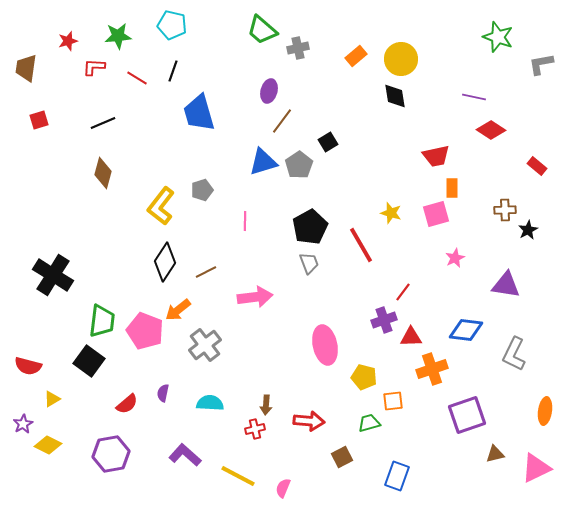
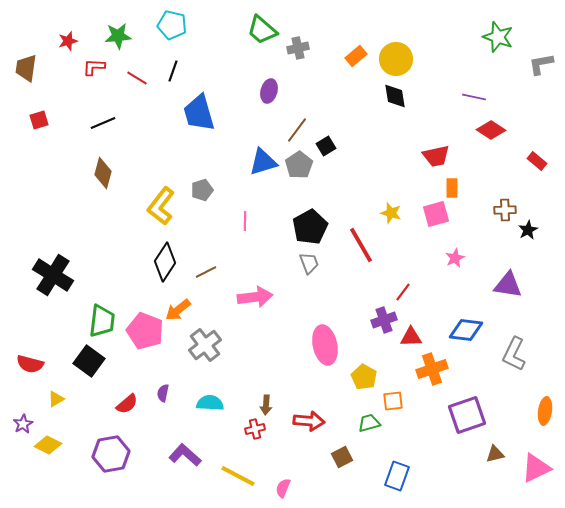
yellow circle at (401, 59): moved 5 px left
brown line at (282, 121): moved 15 px right, 9 px down
black square at (328, 142): moved 2 px left, 4 px down
red rectangle at (537, 166): moved 5 px up
purple triangle at (506, 285): moved 2 px right
red semicircle at (28, 366): moved 2 px right, 2 px up
yellow pentagon at (364, 377): rotated 15 degrees clockwise
yellow triangle at (52, 399): moved 4 px right
